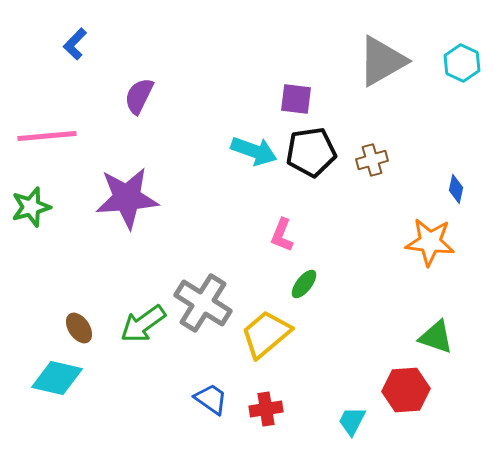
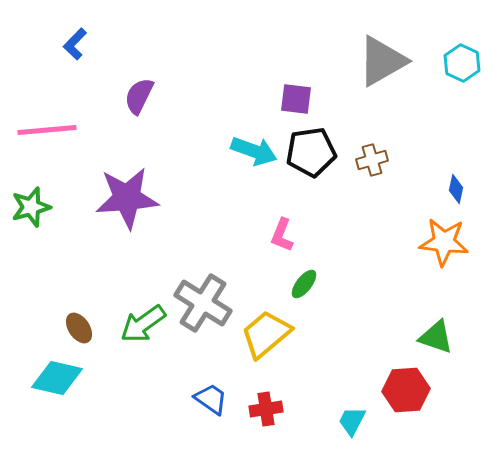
pink line: moved 6 px up
orange star: moved 14 px right
